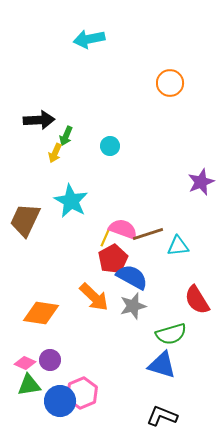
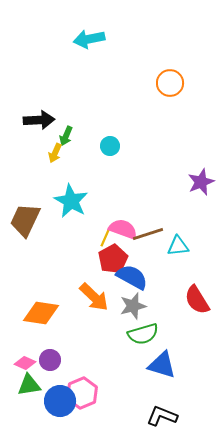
green semicircle: moved 28 px left
